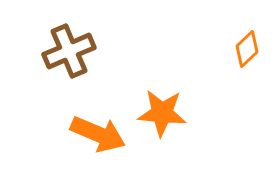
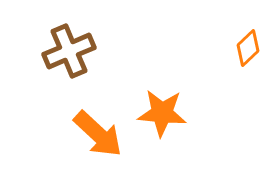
orange diamond: moved 1 px right, 1 px up
orange arrow: rotated 20 degrees clockwise
